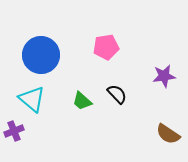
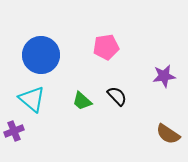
black semicircle: moved 2 px down
